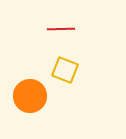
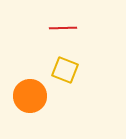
red line: moved 2 px right, 1 px up
